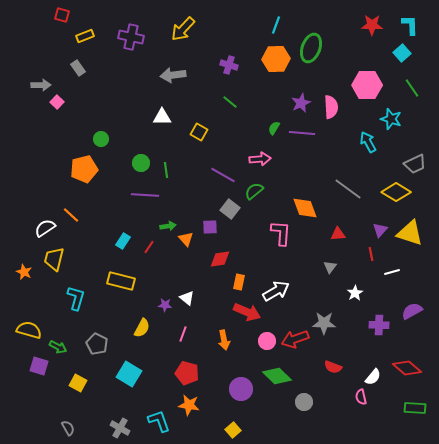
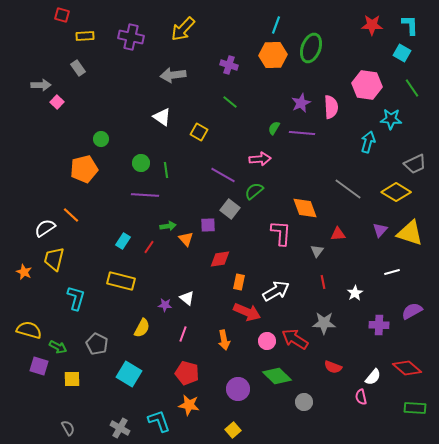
yellow rectangle at (85, 36): rotated 18 degrees clockwise
cyan square at (402, 53): rotated 18 degrees counterclockwise
orange hexagon at (276, 59): moved 3 px left, 4 px up
pink hexagon at (367, 85): rotated 8 degrees clockwise
white triangle at (162, 117): rotated 36 degrees clockwise
cyan star at (391, 119): rotated 15 degrees counterclockwise
cyan arrow at (368, 142): rotated 45 degrees clockwise
purple square at (210, 227): moved 2 px left, 2 px up
red line at (371, 254): moved 48 px left, 28 px down
gray triangle at (330, 267): moved 13 px left, 16 px up
red arrow at (295, 339): rotated 52 degrees clockwise
yellow square at (78, 383): moved 6 px left, 4 px up; rotated 30 degrees counterclockwise
purple circle at (241, 389): moved 3 px left
